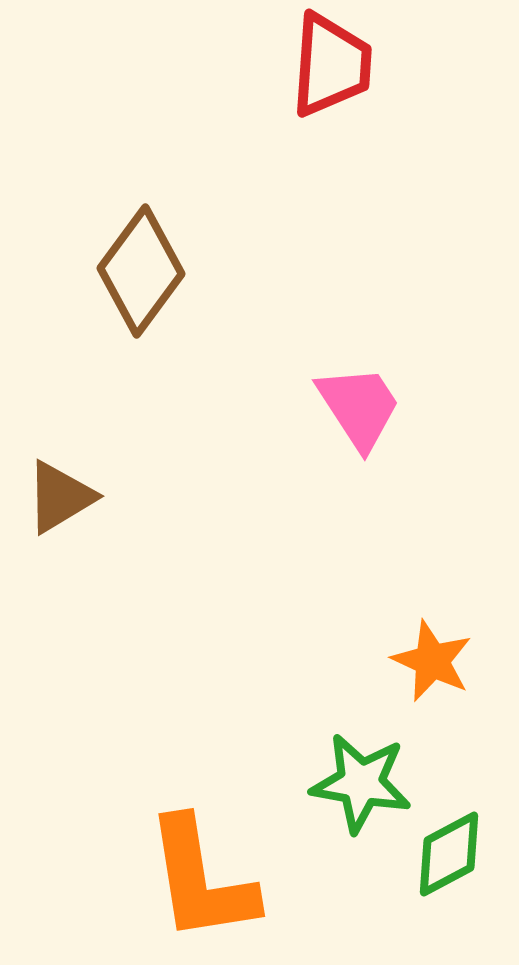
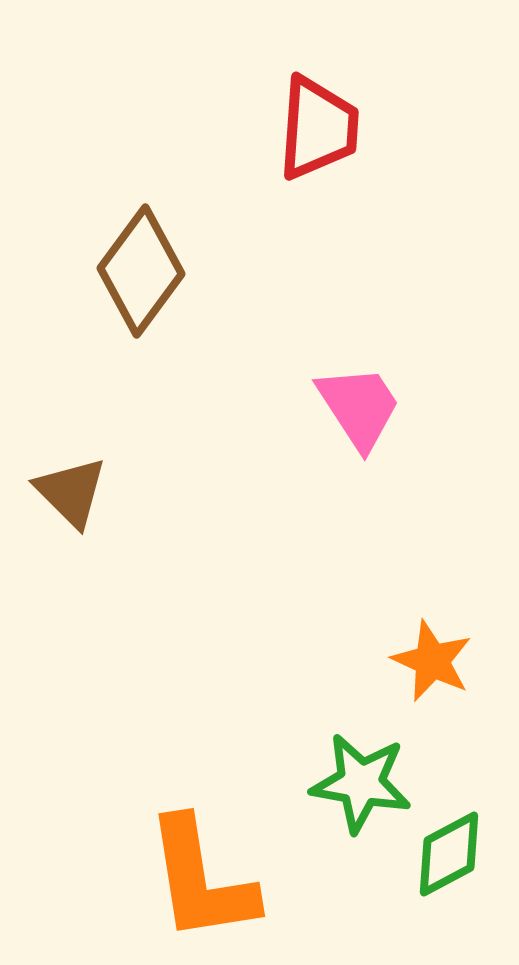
red trapezoid: moved 13 px left, 63 px down
brown triangle: moved 11 px right, 5 px up; rotated 44 degrees counterclockwise
